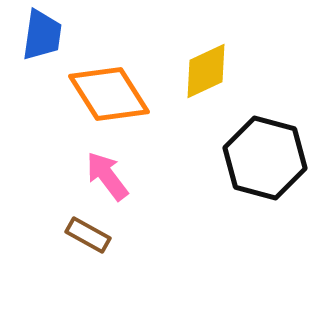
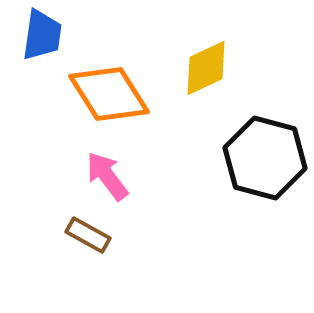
yellow diamond: moved 3 px up
